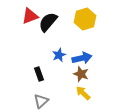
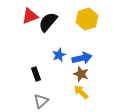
yellow hexagon: moved 2 px right
black rectangle: moved 3 px left
yellow arrow: moved 2 px left, 1 px up
